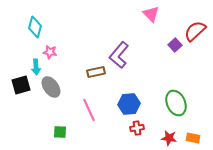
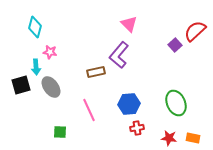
pink triangle: moved 22 px left, 10 px down
